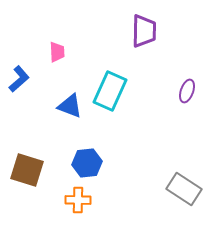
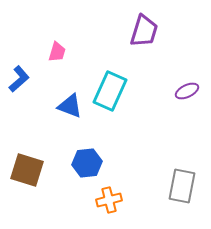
purple trapezoid: rotated 16 degrees clockwise
pink trapezoid: rotated 20 degrees clockwise
purple ellipse: rotated 45 degrees clockwise
gray rectangle: moved 2 px left, 3 px up; rotated 68 degrees clockwise
orange cross: moved 31 px right; rotated 15 degrees counterclockwise
